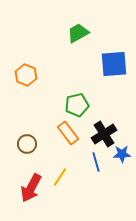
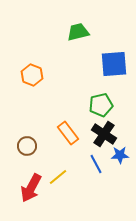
green trapezoid: moved 1 px up; rotated 15 degrees clockwise
orange hexagon: moved 6 px right
green pentagon: moved 24 px right
black cross: rotated 25 degrees counterclockwise
brown circle: moved 2 px down
blue star: moved 2 px left, 1 px down
blue line: moved 2 px down; rotated 12 degrees counterclockwise
yellow line: moved 2 px left; rotated 18 degrees clockwise
